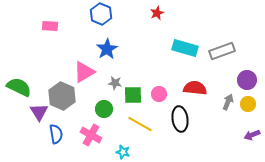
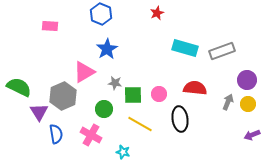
gray hexagon: moved 1 px right; rotated 12 degrees clockwise
